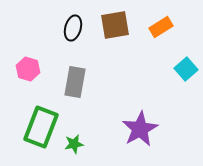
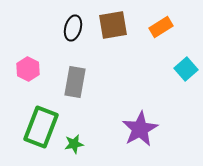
brown square: moved 2 px left
pink hexagon: rotated 10 degrees clockwise
